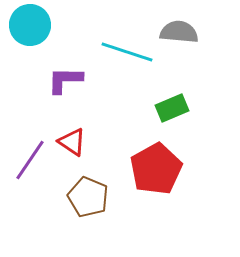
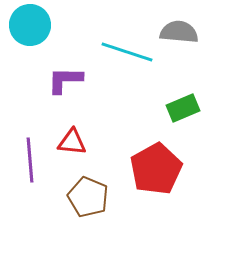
green rectangle: moved 11 px right
red triangle: rotated 28 degrees counterclockwise
purple line: rotated 39 degrees counterclockwise
